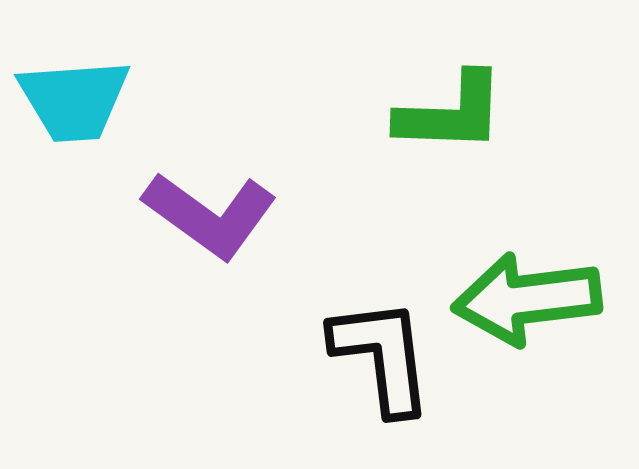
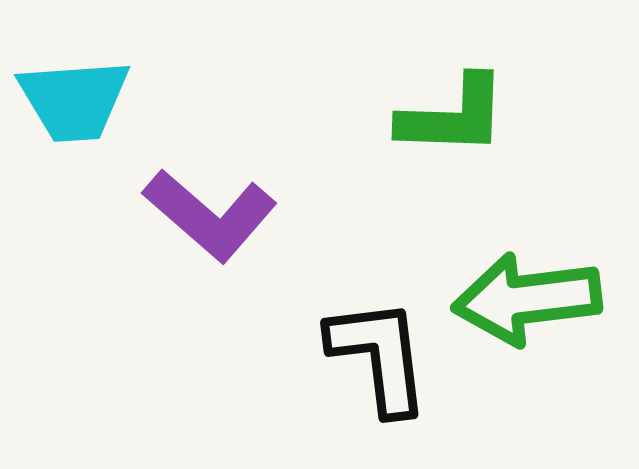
green L-shape: moved 2 px right, 3 px down
purple L-shape: rotated 5 degrees clockwise
black L-shape: moved 3 px left
